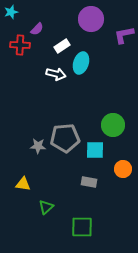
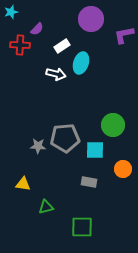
green triangle: rotated 28 degrees clockwise
